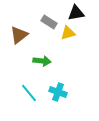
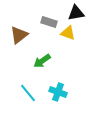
gray rectangle: rotated 14 degrees counterclockwise
yellow triangle: rotated 35 degrees clockwise
green arrow: rotated 138 degrees clockwise
cyan line: moved 1 px left
